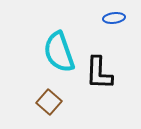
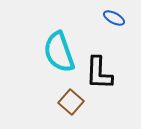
blue ellipse: rotated 35 degrees clockwise
brown square: moved 22 px right
